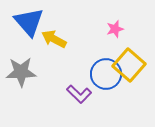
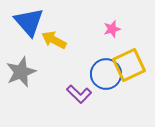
pink star: moved 3 px left
yellow arrow: moved 1 px down
yellow square: rotated 24 degrees clockwise
gray star: rotated 20 degrees counterclockwise
